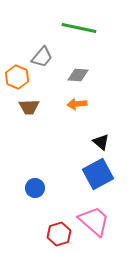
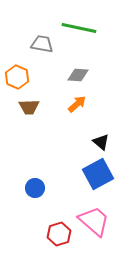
gray trapezoid: moved 13 px up; rotated 120 degrees counterclockwise
orange arrow: rotated 144 degrees clockwise
